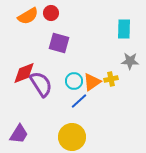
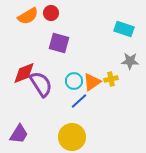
cyan rectangle: rotated 72 degrees counterclockwise
